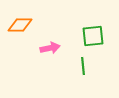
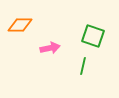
green square: rotated 25 degrees clockwise
green line: rotated 18 degrees clockwise
